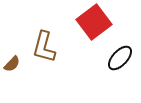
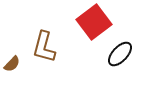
black ellipse: moved 4 px up
